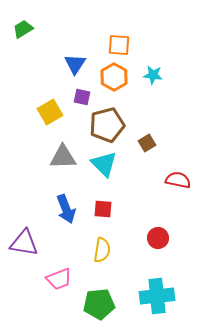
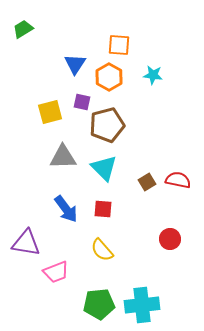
orange hexagon: moved 5 px left
purple square: moved 5 px down
yellow square: rotated 15 degrees clockwise
brown square: moved 39 px down
cyan triangle: moved 4 px down
blue arrow: rotated 16 degrees counterclockwise
red circle: moved 12 px right, 1 px down
purple triangle: moved 2 px right
yellow semicircle: rotated 130 degrees clockwise
pink trapezoid: moved 3 px left, 7 px up
cyan cross: moved 15 px left, 9 px down
